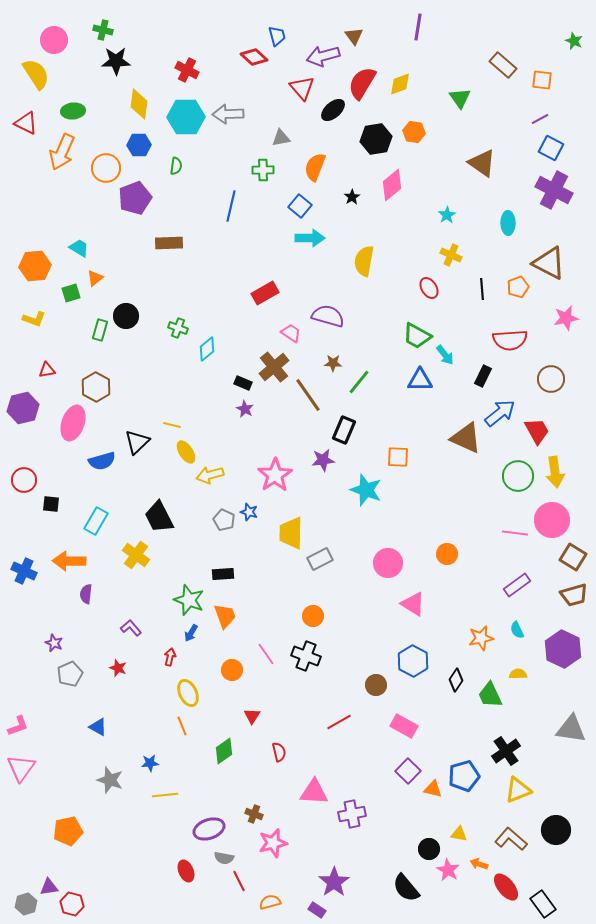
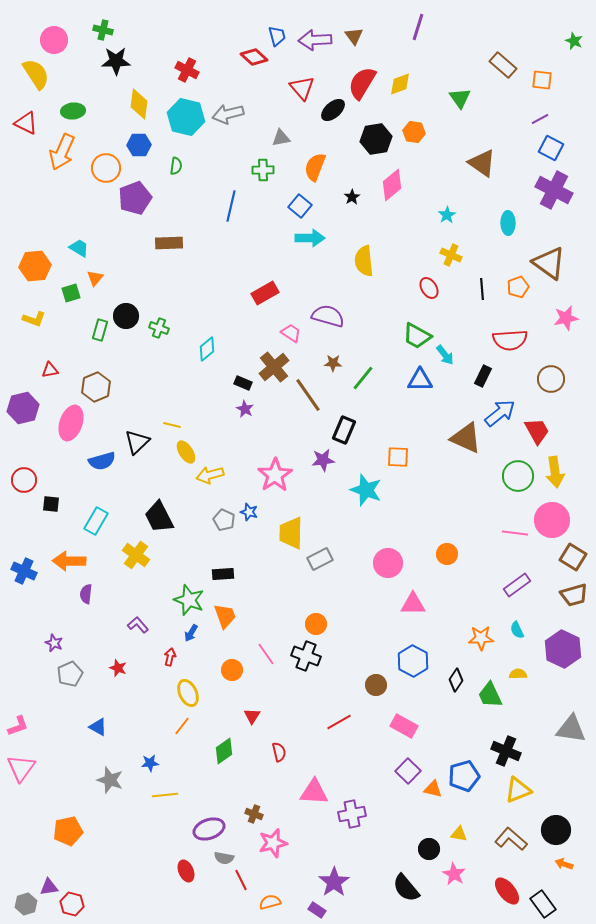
purple line at (418, 27): rotated 8 degrees clockwise
purple arrow at (323, 56): moved 8 px left, 16 px up; rotated 12 degrees clockwise
gray arrow at (228, 114): rotated 12 degrees counterclockwise
cyan hexagon at (186, 117): rotated 15 degrees clockwise
yellow semicircle at (364, 261): rotated 16 degrees counterclockwise
brown triangle at (549, 263): rotated 9 degrees clockwise
orange triangle at (95, 278): rotated 12 degrees counterclockwise
green cross at (178, 328): moved 19 px left
red triangle at (47, 370): moved 3 px right
green line at (359, 382): moved 4 px right, 4 px up
brown hexagon at (96, 387): rotated 8 degrees clockwise
pink ellipse at (73, 423): moved 2 px left
pink triangle at (413, 604): rotated 32 degrees counterclockwise
orange circle at (313, 616): moved 3 px right, 8 px down
purple L-shape at (131, 628): moved 7 px right, 3 px up
orange star at (481, 638): rotated 10 degrees clockwise
orange line at (182, 726): rotated 60 degrees clockwise
black cross at (506, 751): rotated 32 degrees counterclockwise
orange arrow at (479, 864): moved 85 px right
pink star at (448, 870): moved 6 px right, 4 px down
red line at (239, 881): moved 2 px right, 1 px up
red ellipse at (506, 887): moved 1 px right, 4 px down
